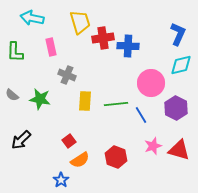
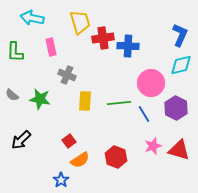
blue L-shape: moved 2 px right, 1 px down
green line: moved 3 px right, 1 px up
blue line: moved 3 px right, 1 px up
